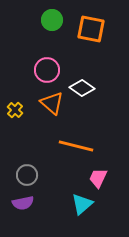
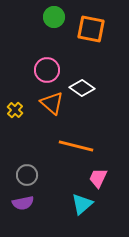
green circle: moved 2 px right, 3 px up
